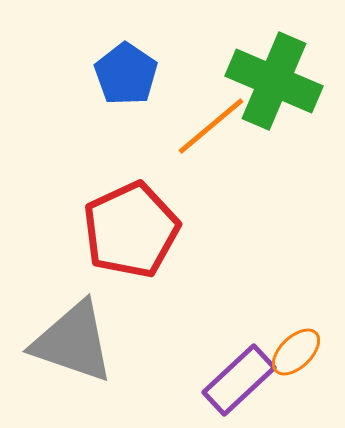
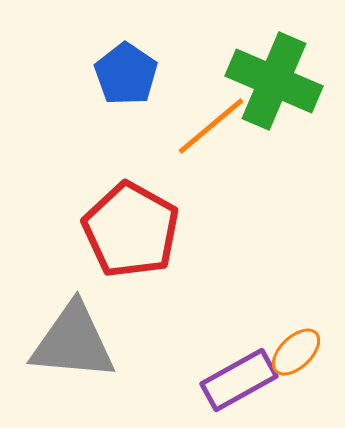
red pentagon: rotated 18 degrees counterclockwise
gray triangle: rotated 14 degrees counterclockwise
purple rectangle: rotated 14 degrees clockwise
